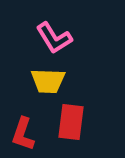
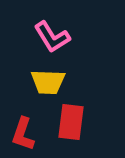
pink L-shape: moved 2 px left, 1 px up
yellow trapezoid: moved 1 px down
